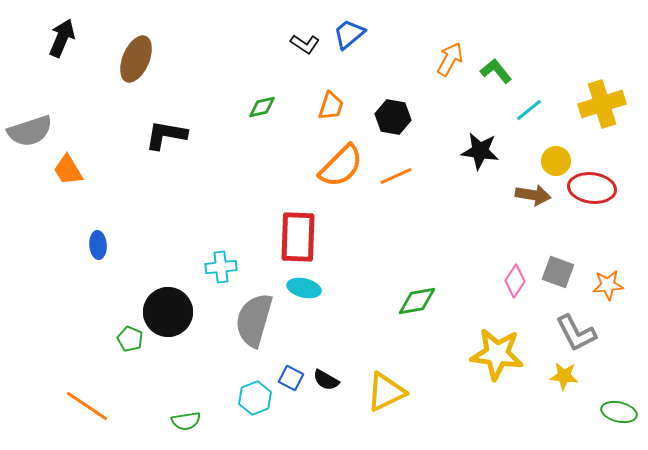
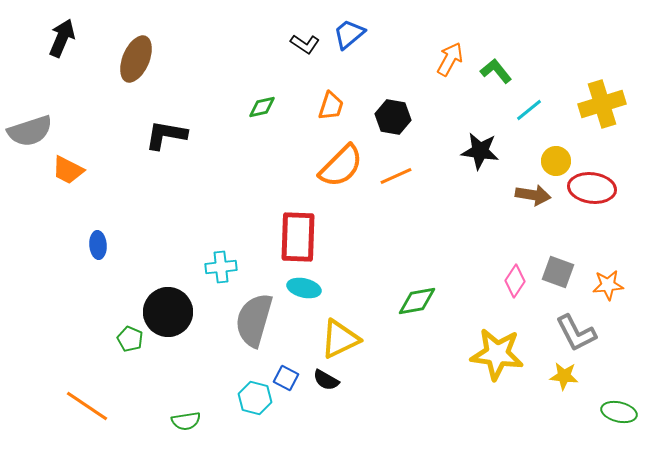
orange trapezoid at (68, 170): rotated 32 degrees counterclockwise
blue square at (291, 378): moved 5 px left
yellow triangle at (386, 392): moved 46 px left, 53 px up
cyan hexagon at (255, 398): rotated 24 degrees counterclockwise
